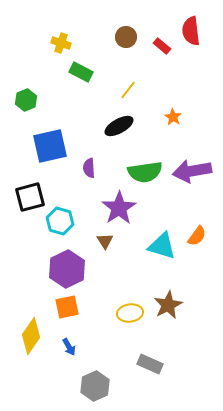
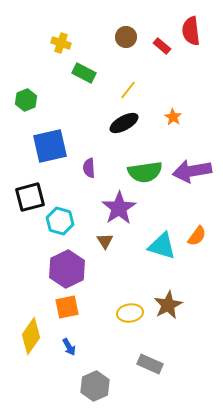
green rectangle: moved 3 px right, 1 px down
black ellipse: moved 5 px right, 3 px up
